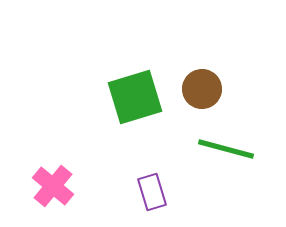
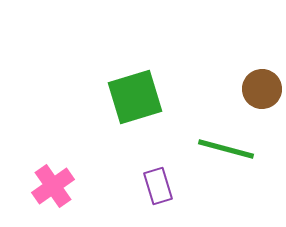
brown circle: moved 60 px right
pink cross: rotated 15 degrees clockwise
purple rectangle: moved 6 px right, 6 px up
